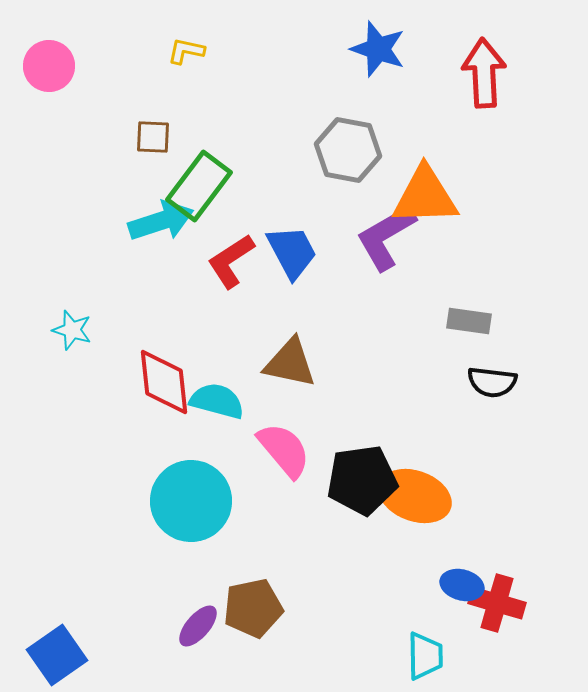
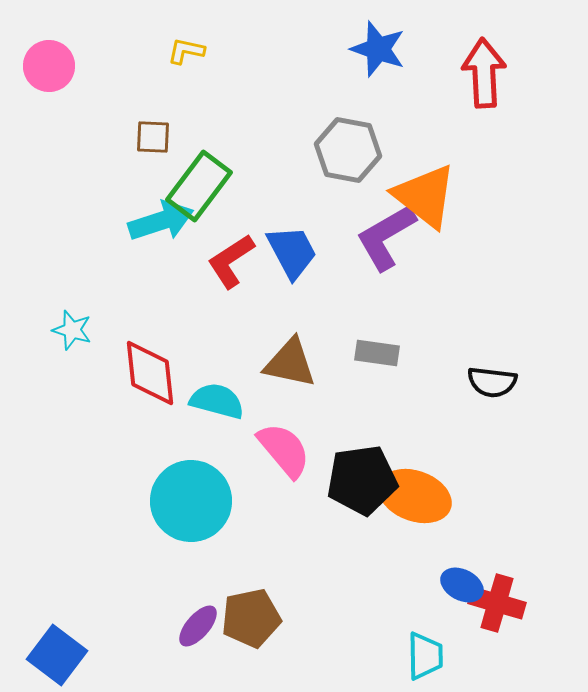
orange triangle: rotated 40 degrees clockwise
gray rectangle: moved 92 px left, 32 px down
red diamond: moved 14 px left, 9 px up
blue ellipse: rotated 12 degrees clockwise
brown pentagon: moved 2 px left, 10 px down
blue square: rotated 18 degrees counterclockwise
